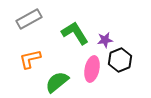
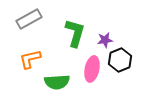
green L-shape: rotated 48 degrees clockwise
green semicircle: rotated 145 degrees counterclockwise
